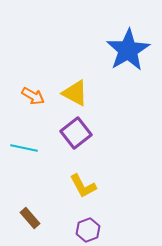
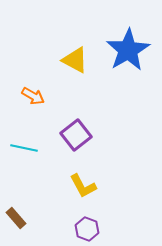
yellow triangle: moved 33 px up
purple square: moved 2 px down
brown rectangle: moved 14 px left
purple hexagon: moved 1 px left, 1 px up; rotated 20 degrees counterclockwise
